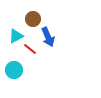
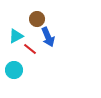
brown circle: moved 4 px right
